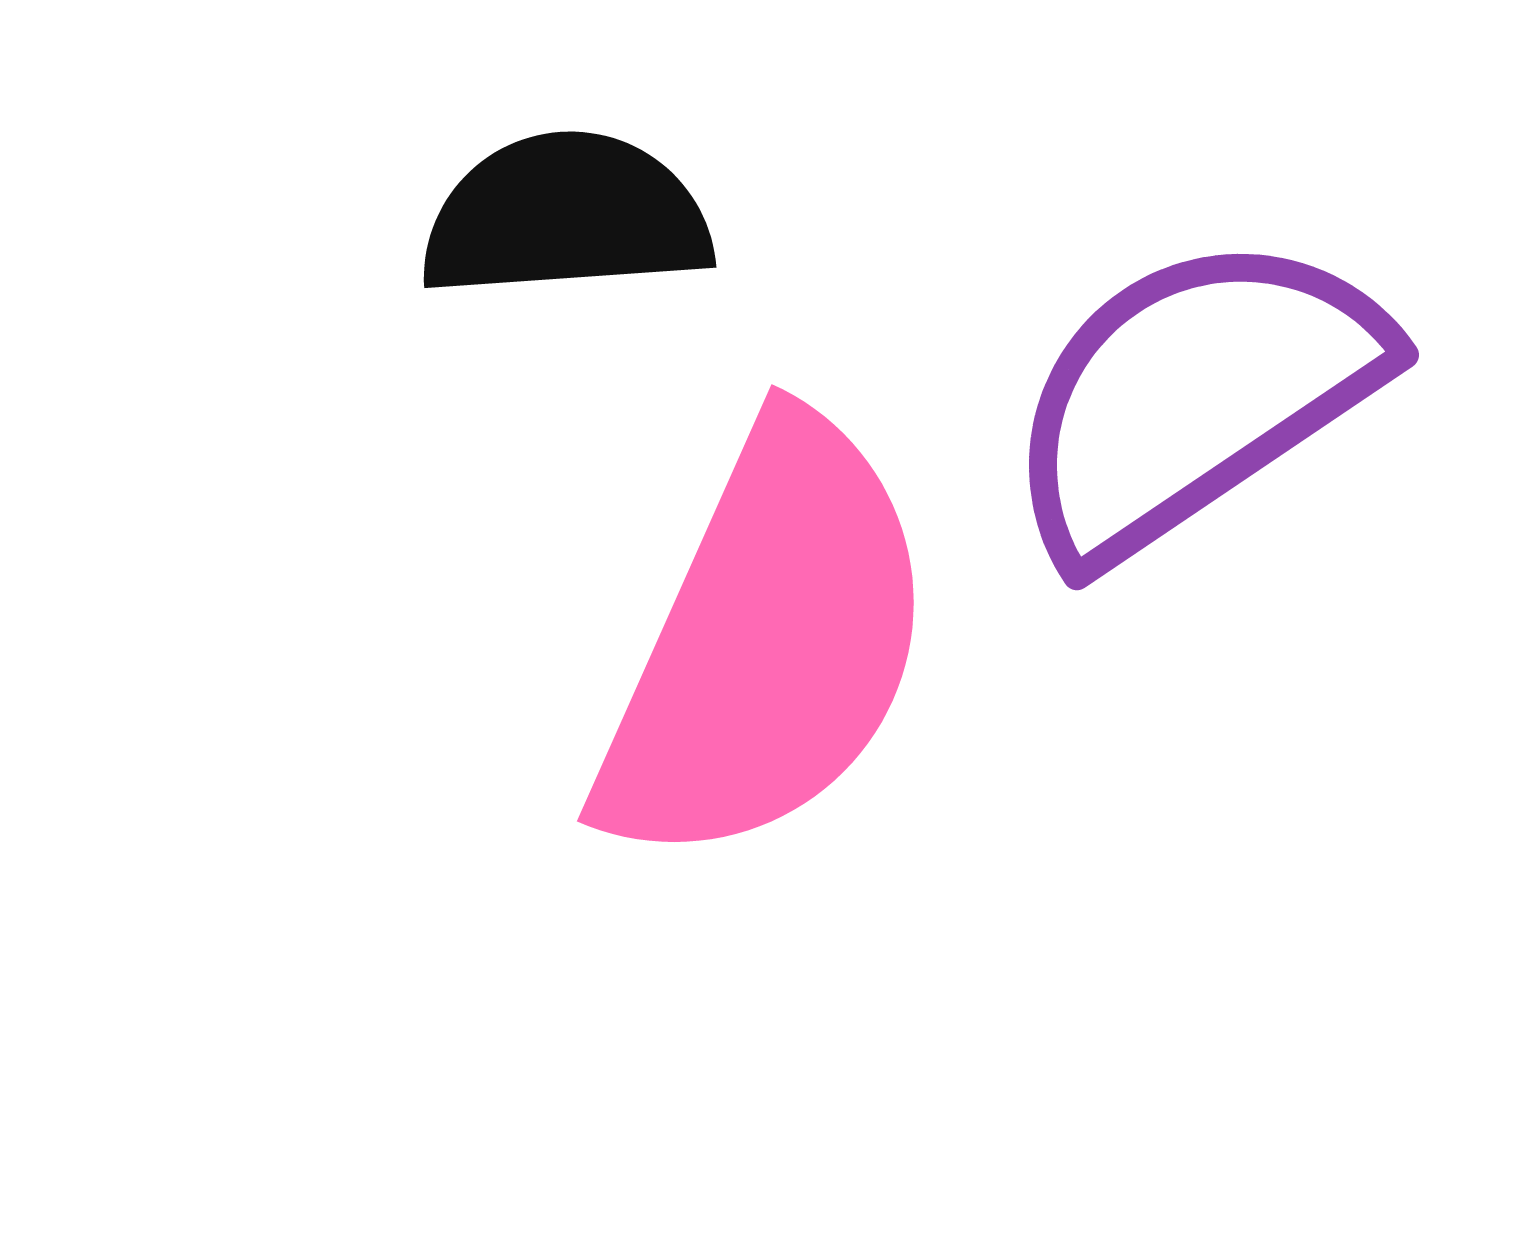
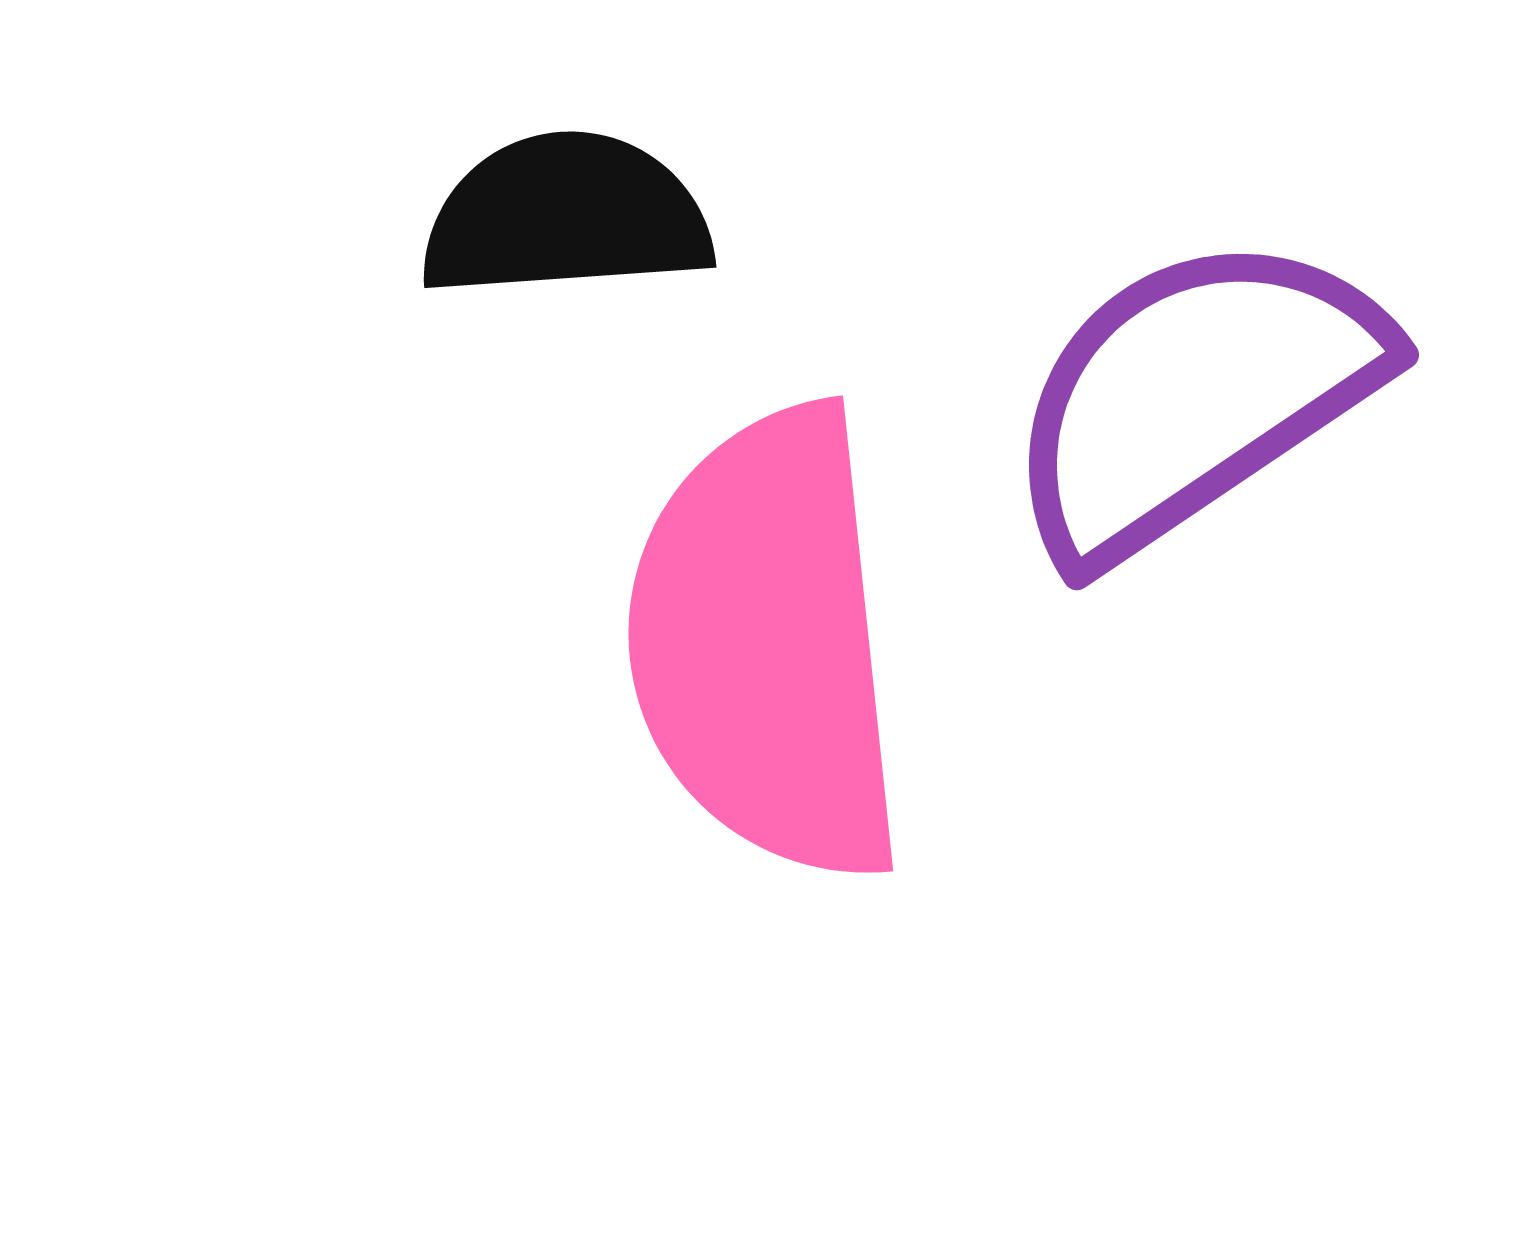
pink semicircle: rotated 150 degrees clockwise
